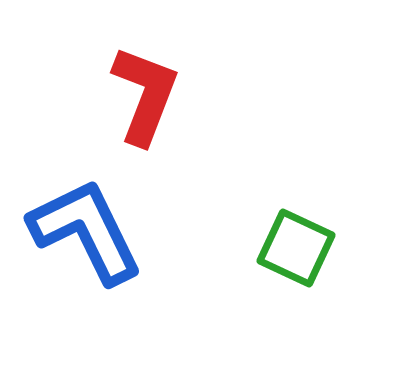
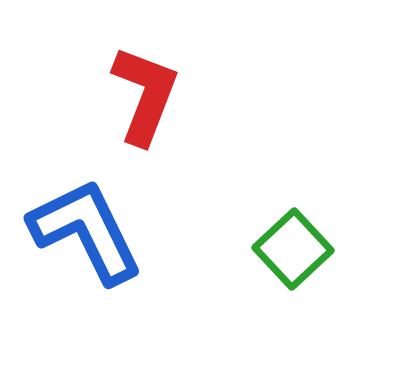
green square: moved 3 px left, 1 px down; rotated 22 degrees clockwise
